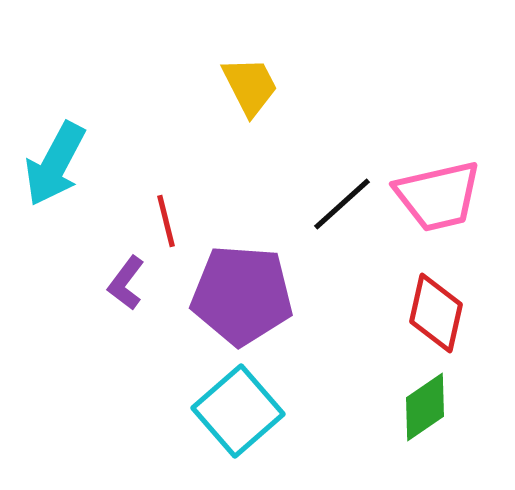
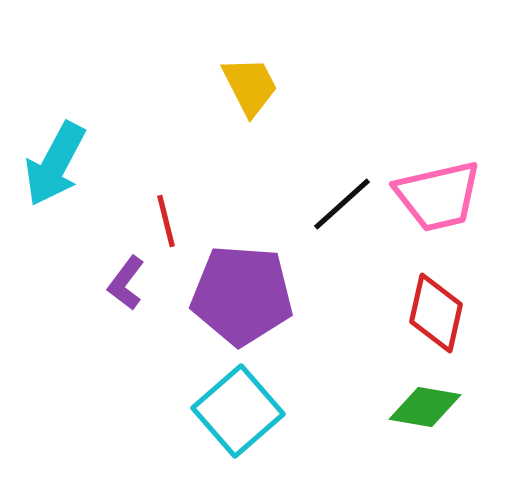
green diamond: rotated 44 degrees clockwise
